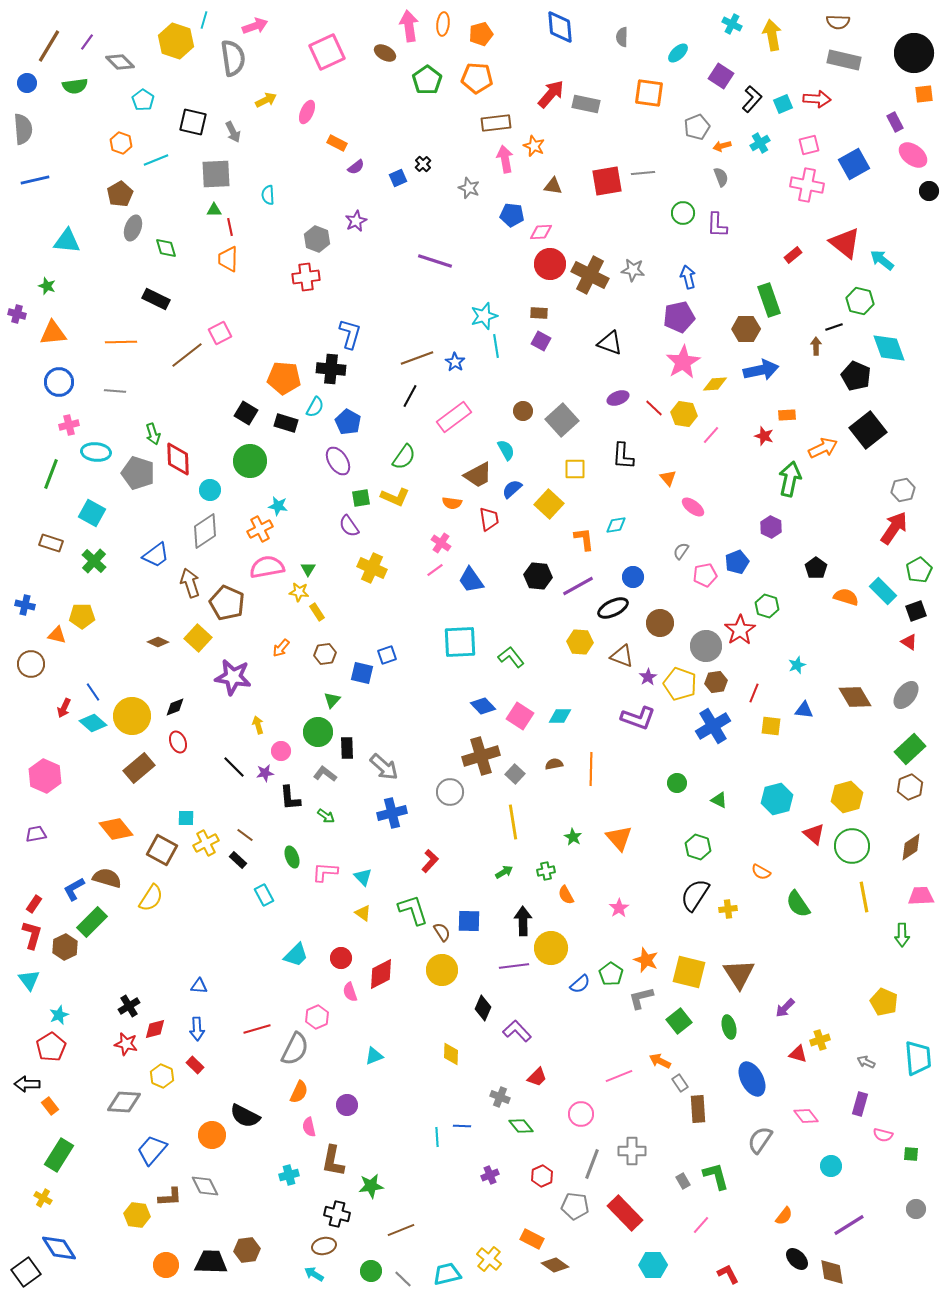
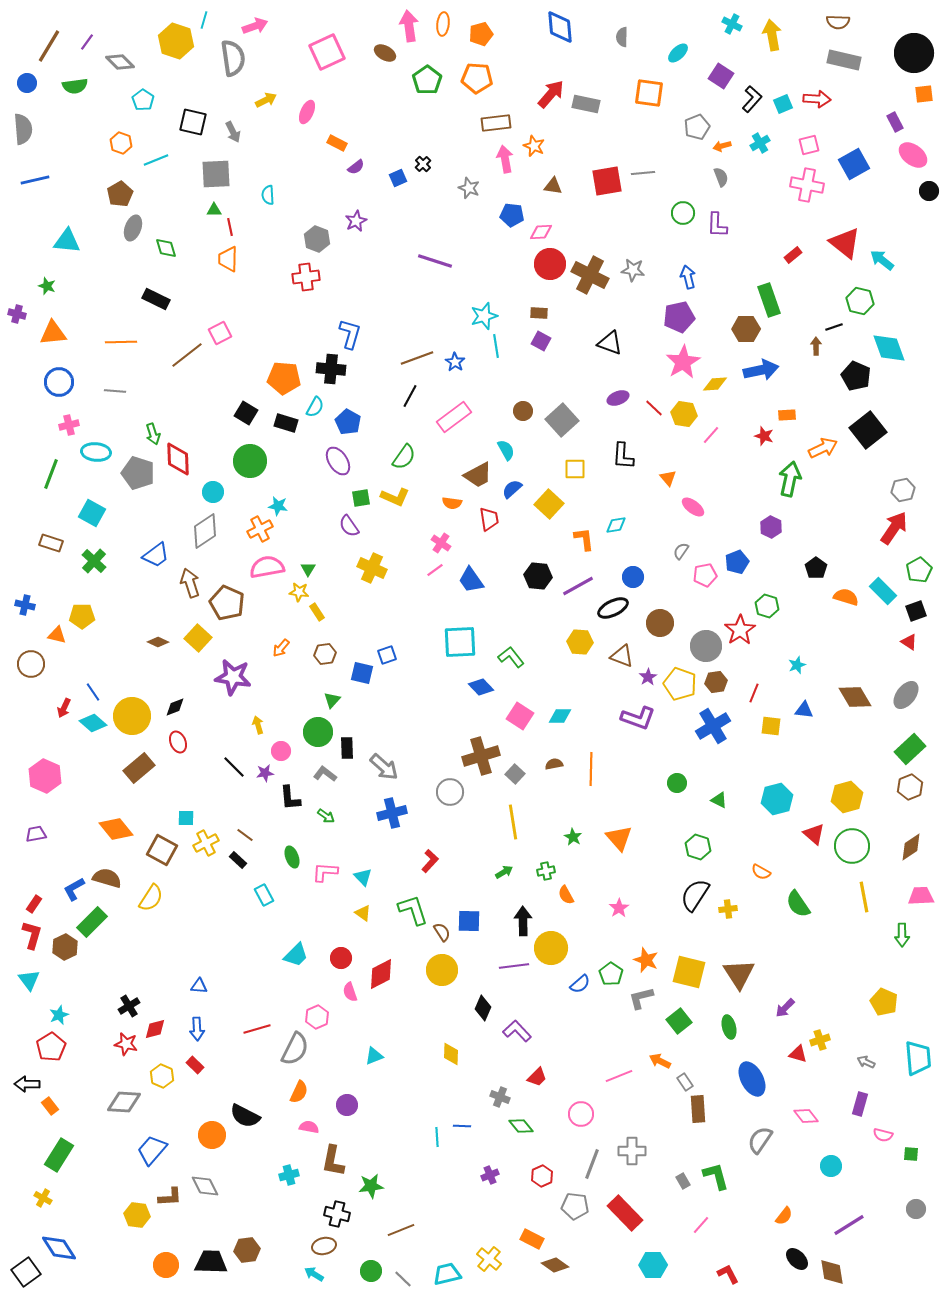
cyan circle at (210, 490): moved 3 px right, 2 px down
blue diamond at (483, 706): moved 2 px left, 19 px up
gray rectangle at (680, 1083): moved 5 px right, 1 px up
pink semicircle at (309, 1127): rotated 114 degrees clockwise
